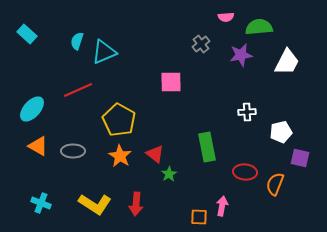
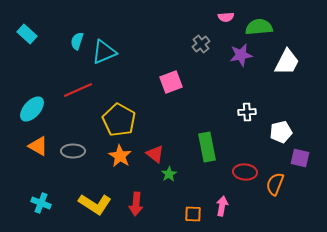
pink square: rotated 20 degrees counterclockwise
orange square: moved 6 px left, 3 px up
